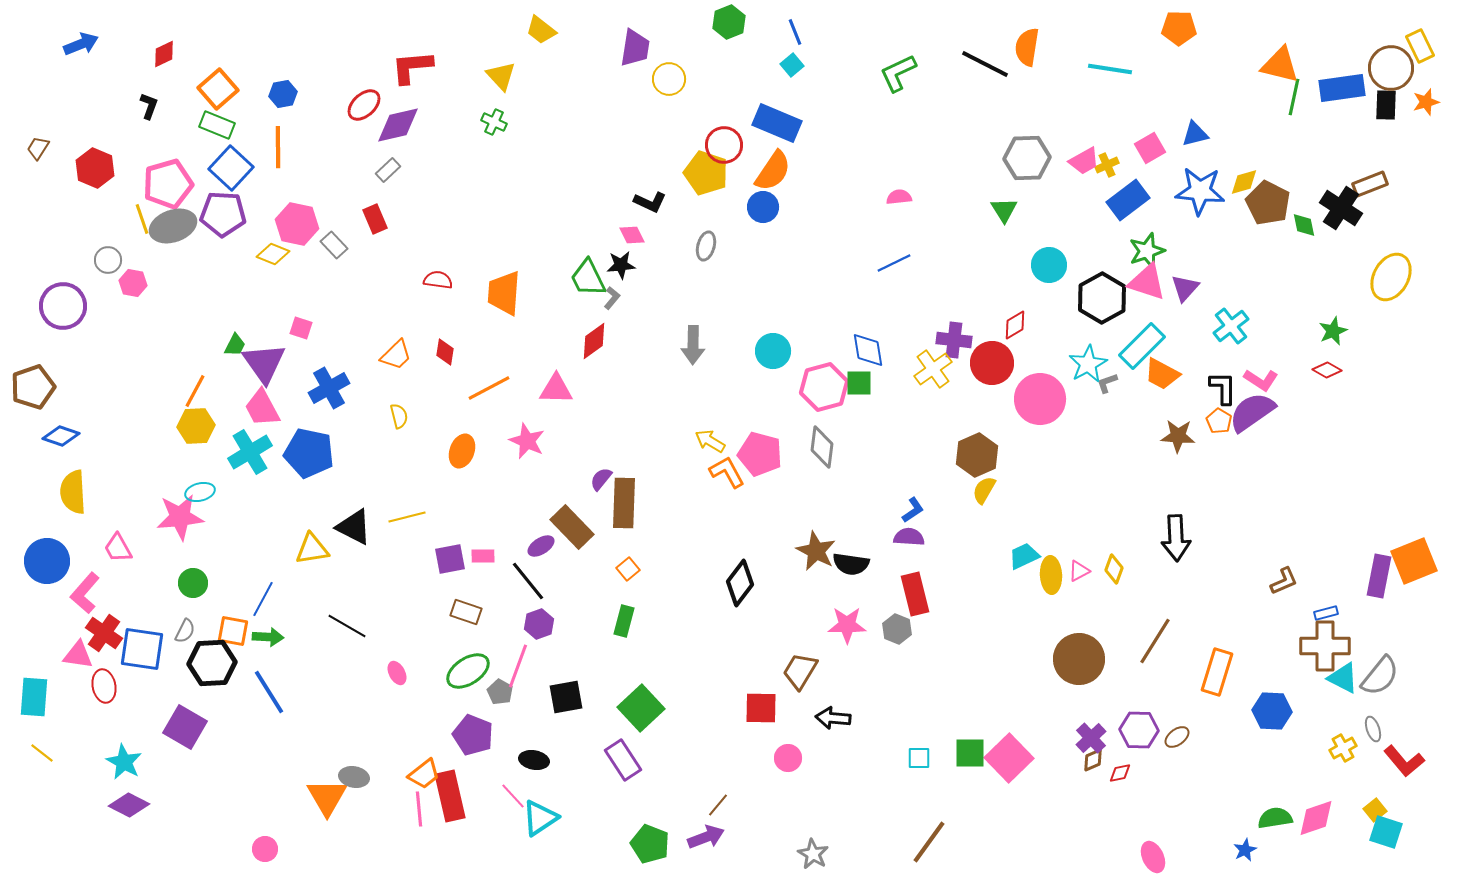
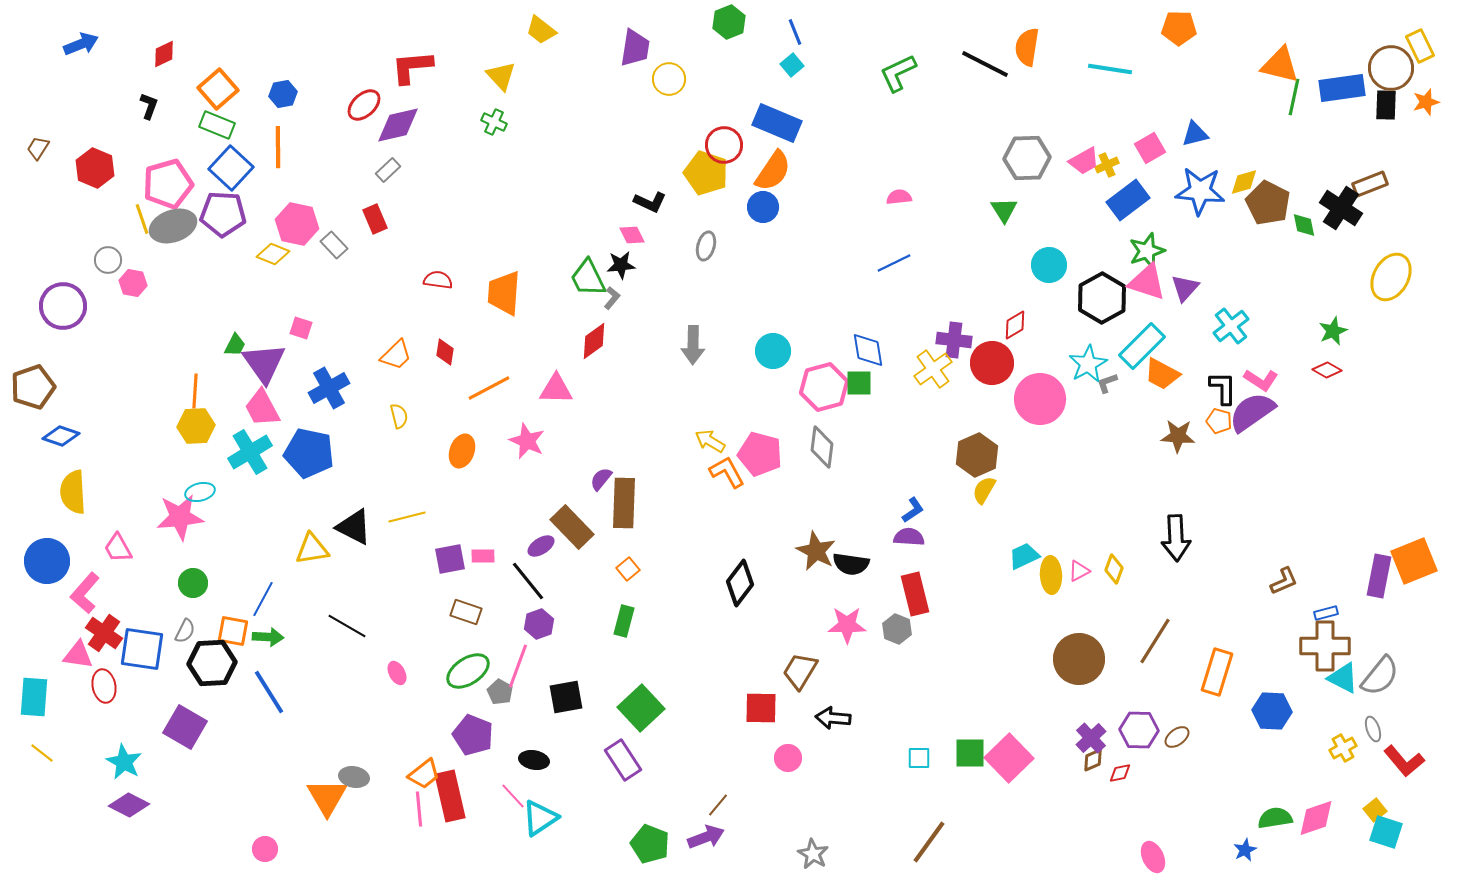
orange line at (195, 391): rotated 24 degrees counterclockwise
orange pentagon at (1219, 421): rotated 15 degrees counterclockwise
